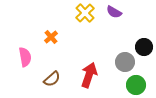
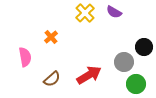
gray circle: moved 1 px left
red arrow: rotated 40 degrees clockwise
green circle: moved 1 px up
